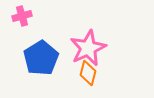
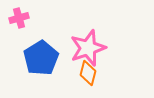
pink cross: moved 3 px left, 2 px down
pink star: rotated 6 degrees clockwise
